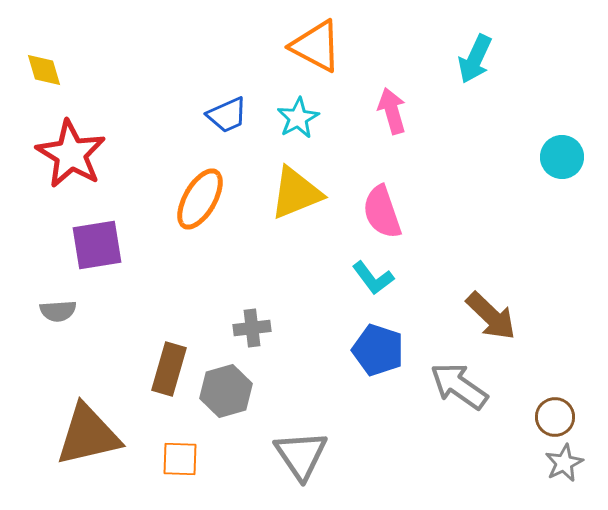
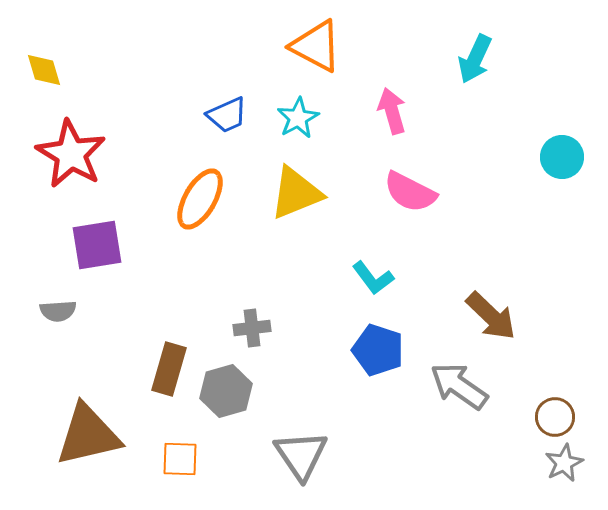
pink semicircle: moved 28 px right, 20 px up; rotated 44 degrees counterclockwise
